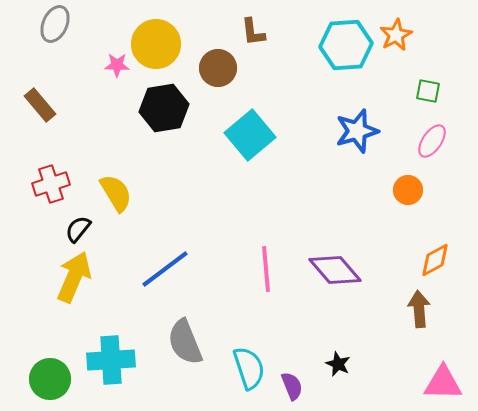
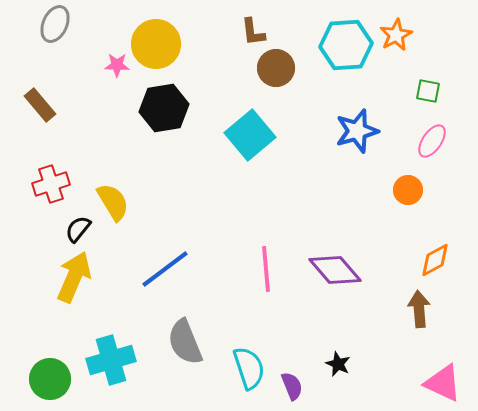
brown circle: moved 58 px right
yellow semicircle: moved 3 px left, 9 px down
cyan cross: rotated 12 degrees counterclockwise
pink triangle: rotated 24 degrees clockwise
